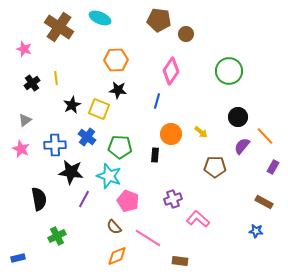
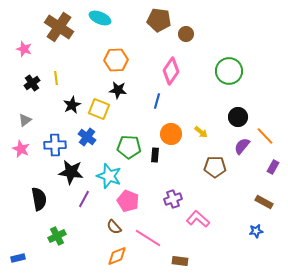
green pentagon at (120, 147): moved 9 px right
blue star at (256, 231): rotated 16 degrees counterclockwise
